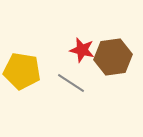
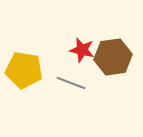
yellow pentagon: moved 2 px right, 1 px up
gray line: rotated 12 degrees counterclockwise
